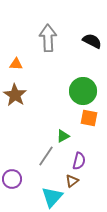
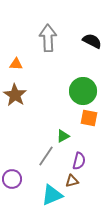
brown triangle: rotated 24 degrees clockwise
cyan triangle: moved 2 px up; rotated 25 degrees clockwise
